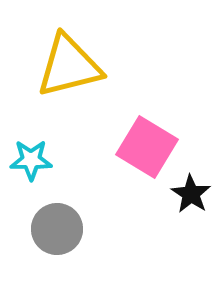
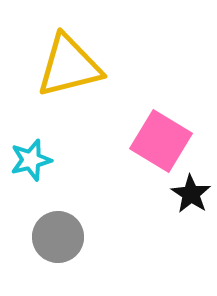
pink square: moved 14 px right, 6 px up
cyan star: rotated 15 degrees counterclockwise
gray circle: moved 1 px right, 8 px down
